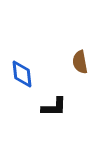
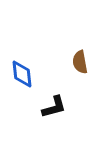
black L-shape: rotated 16 degrees counterclockwise
